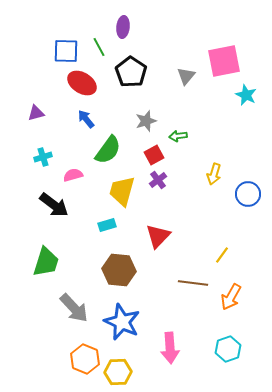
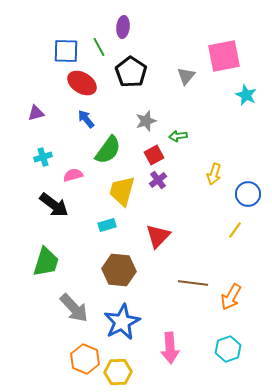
pink square: moved 5 px up
yellow line: moved 13 px right, 25 px up
blue star: rotated 21 degrees clockwise
